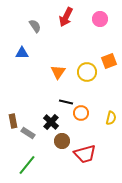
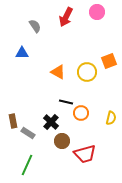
pink circle: moved 3 px left, 7 px up
orange triangle: rotated 35 degrees counterclockwise
green line: rotated 15 degrees counterclockwise
